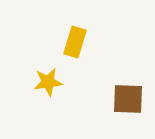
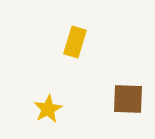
yellow star: moved 27 px down; rotated 20 degrees counterclockwise
